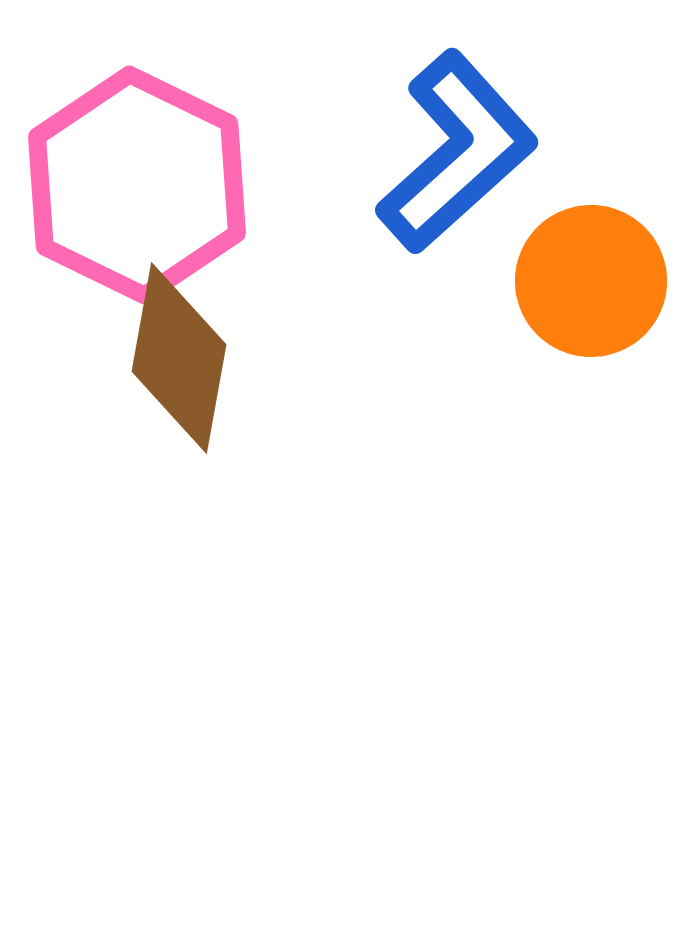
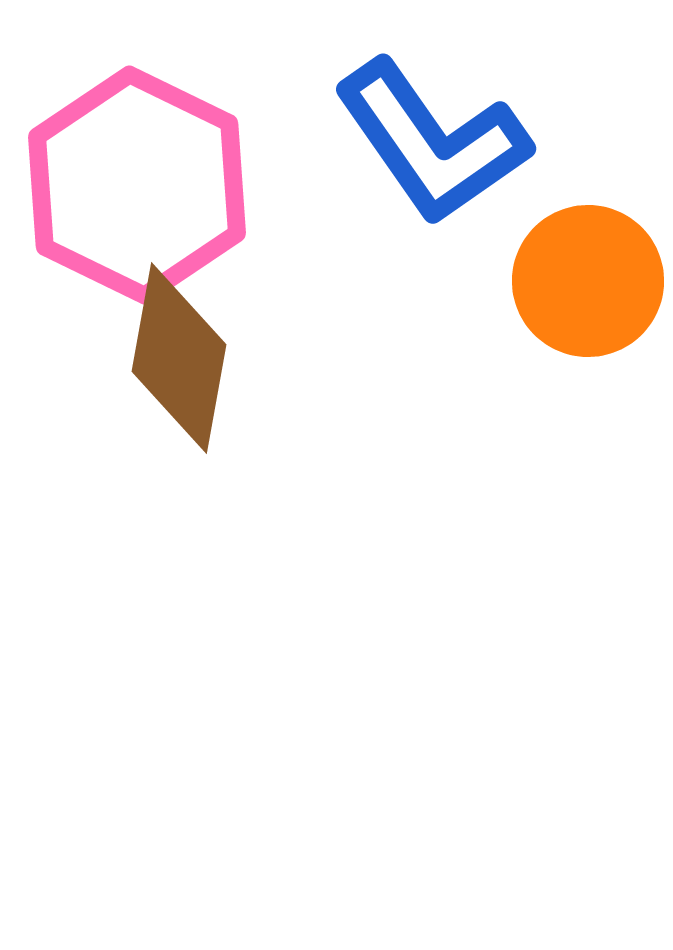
blue L-shape: moved 25 px left, 10 px up; rotated 97 degrees clockwise
orange circle: moved 3 px left
